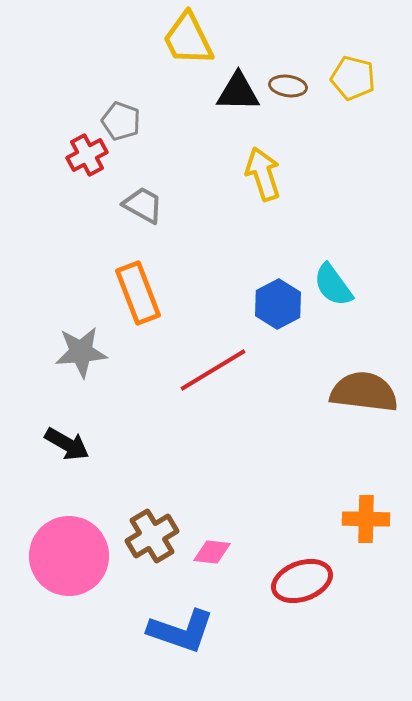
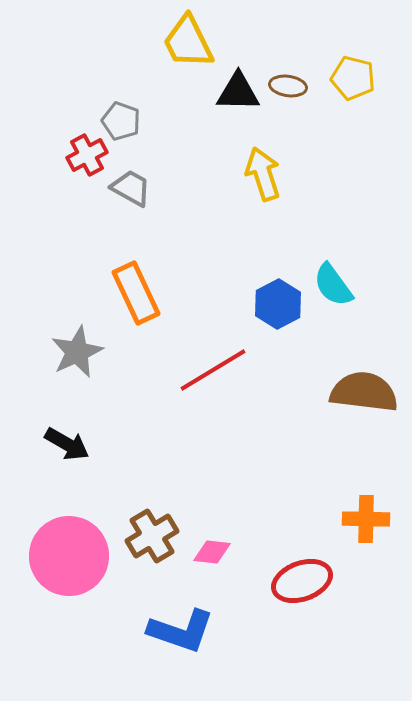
yellow trapezoid: moved 3 px down
gray trapezoid: moved 12 px left, 17 px up
orange rectangle: moved 2 px left; rotated 4 degrees counterclockwise
gray star: moved 4 px left; rotated 20 degrees counterclockwise
